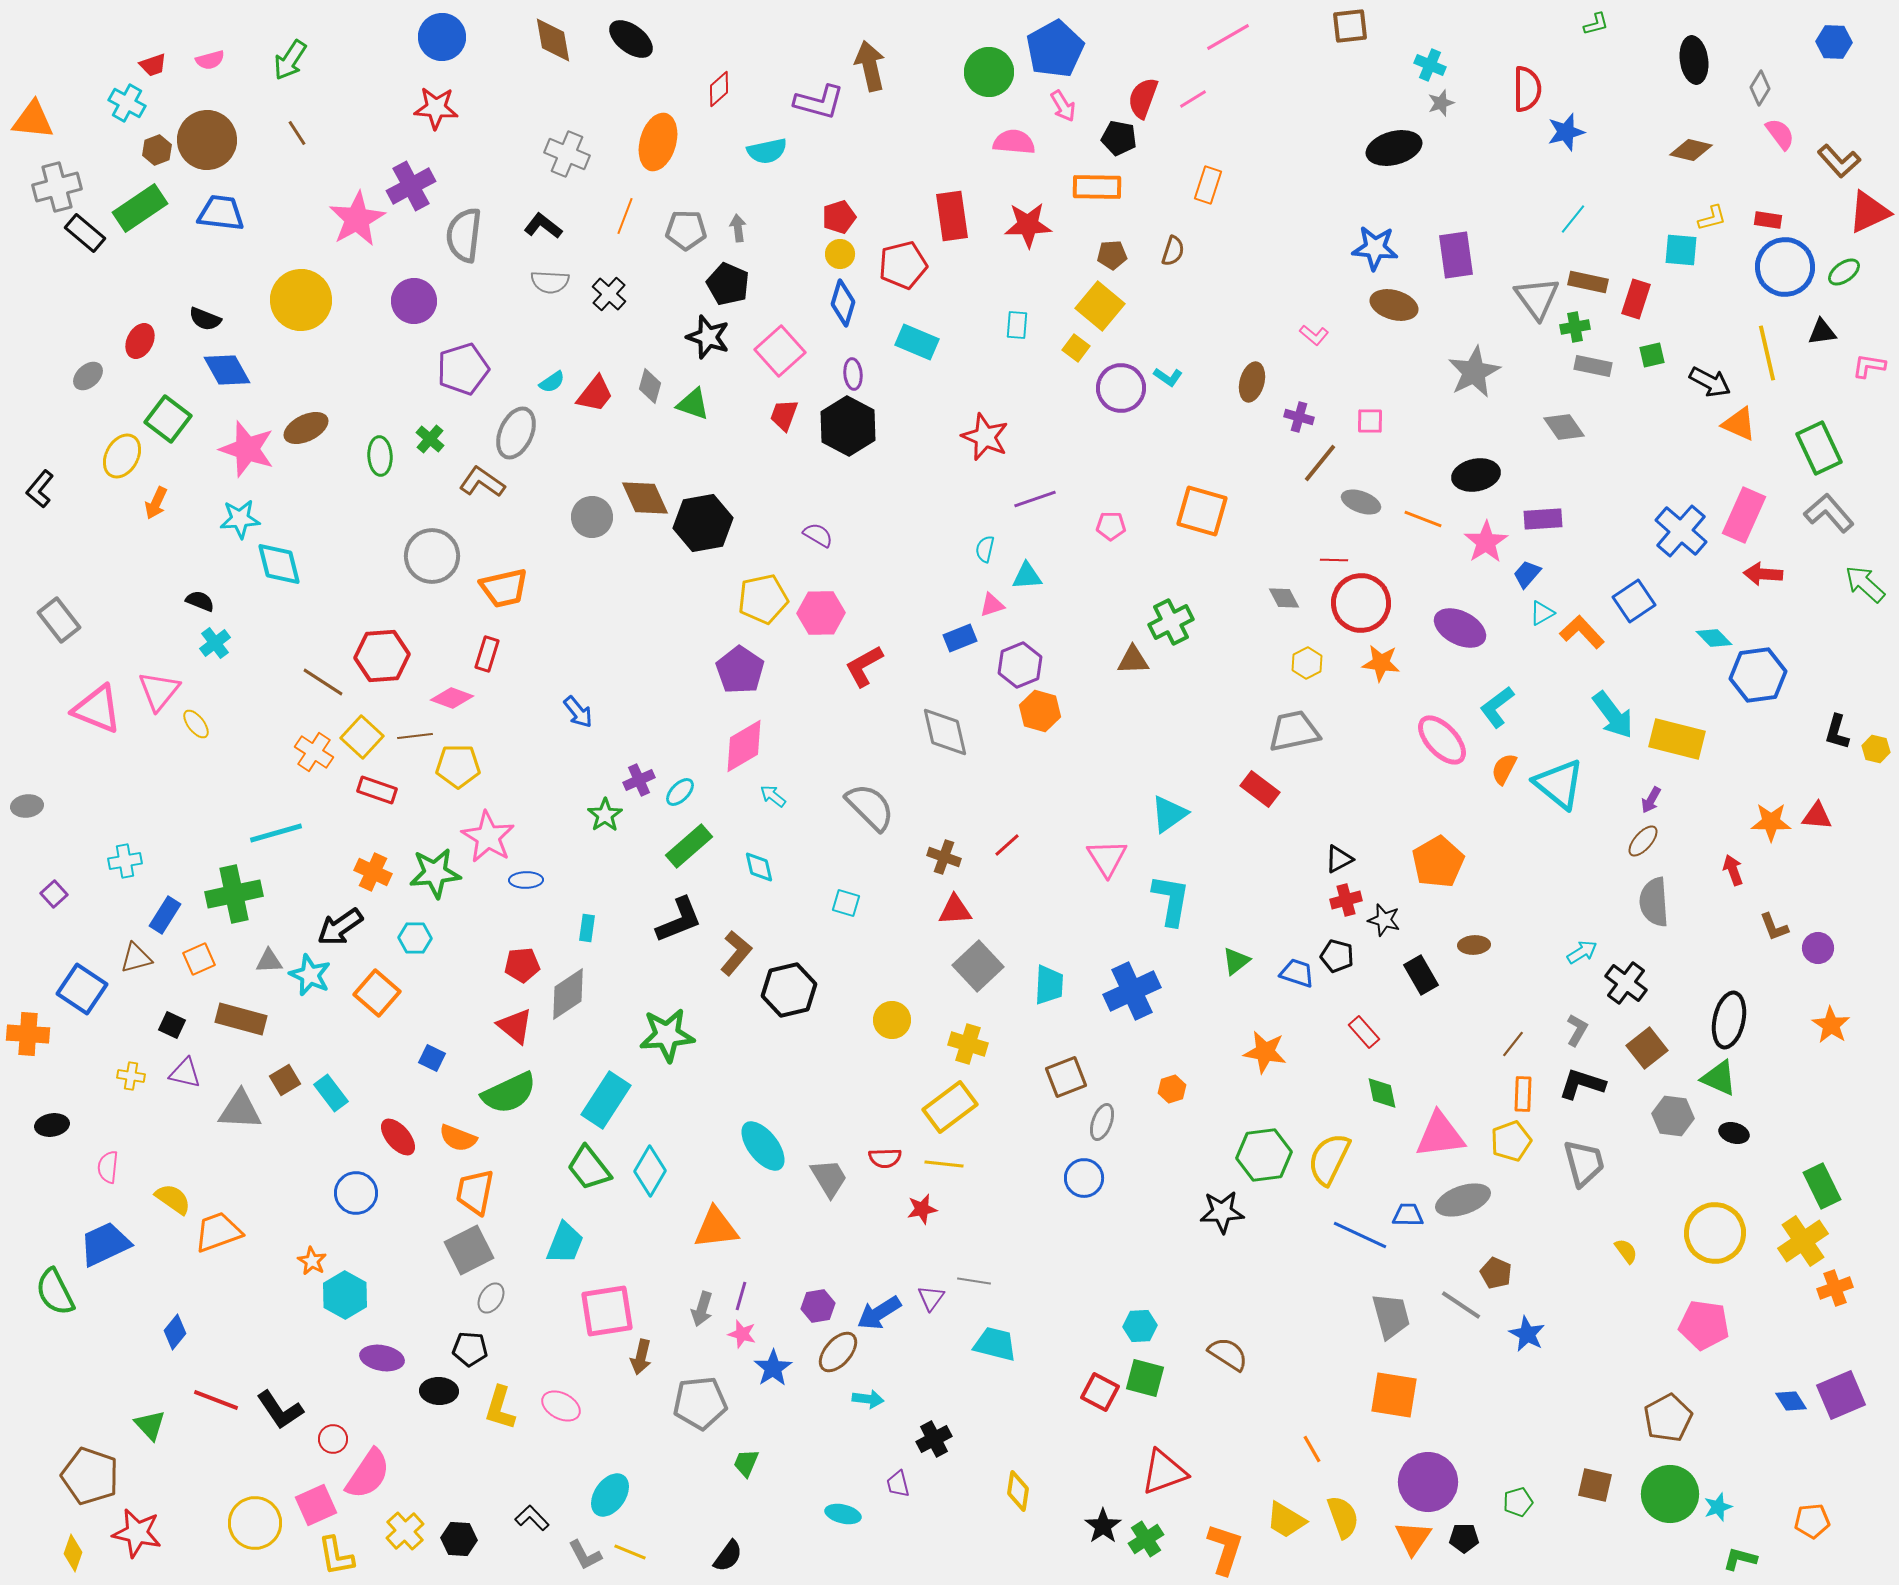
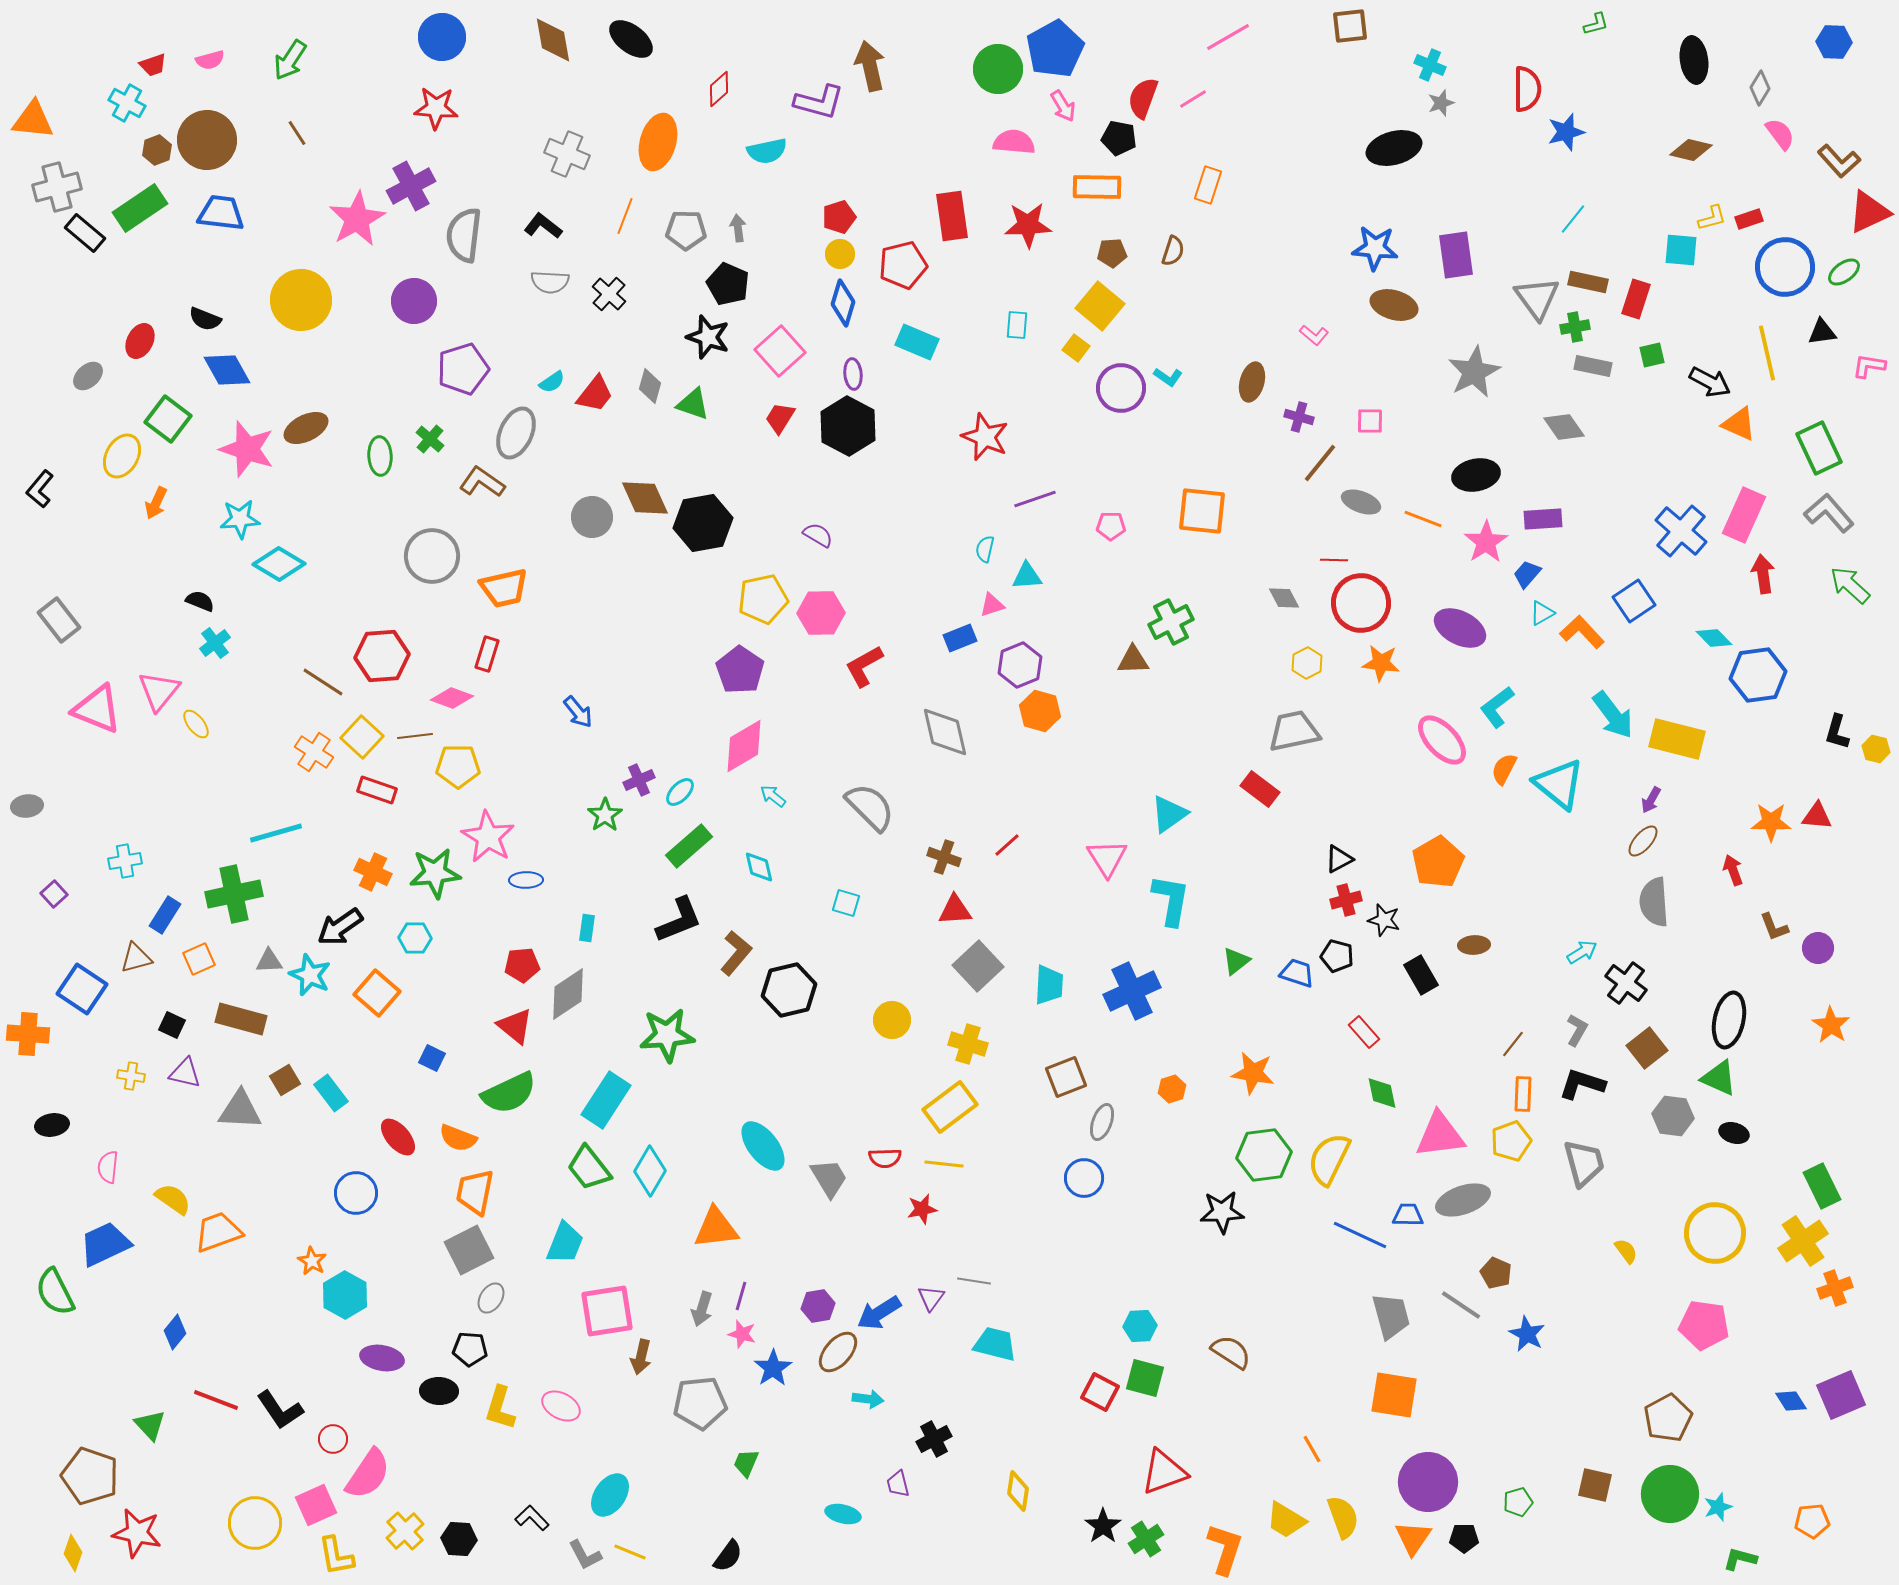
green circle at (989, 72): moved 9 px right, 3 px up
red rectangle at (1768, 220): moved 19 px left, 1 px up; rotated 28 degrees counterclockwise
brown pentagon at (1112, 255): moved 2 px up
red trapezoid at (784, 415): moved 4 px left, 3 px down; rotated 12 degrees clockwise
orange square at (1202, 511): rotated 10 degrees counterclockwise
cyan diamond at (279, 564): rotated 45 degrees counterclockwise
red arrow at (1763, 574): rotated 78 degrees clockwise
green arrow at (1865, 584): moved 15 px left, 1 px down
orange star at (1265, 1052): moved 12 px left, 21 px down
brown semicircle at (1228, 1354): moved 3 px right, 2 px up
